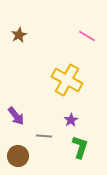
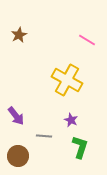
pink line: moved 4 px down
purple star: rotated 16 degrees counterclockwise
